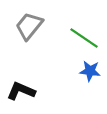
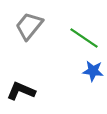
blue star: moved 3 px right
